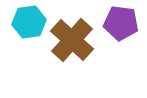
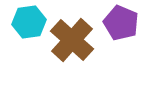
purple pentagon: rotated 16 degrees clockwise
